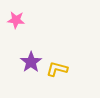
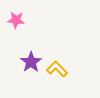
yellow L-shape: rotated 30 degrees clockwise
